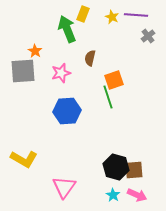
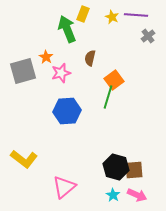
orange star: moved 11 px right, 6 px down
gray square: rotated 12 degrees counterclockwise
orange square: rotated 18 degrees counterclockwise
green line: rotated 35 degrees clockwise
yellow L-shape: rotated 8 degrees clockwise
pink triangle: rotated 15 degrees clockwise
